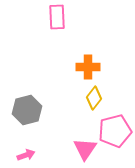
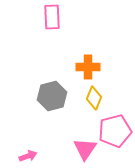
pink rectangle: moved 5 px left
yellow diamond: rotated 15 degrees counterclockwise
gray hexagon: moved 25 px right, 14 px up
pink arrow: moved 2 px right, 1 px down
